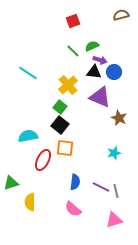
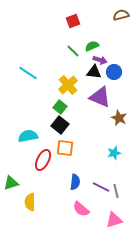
pink semicircle: moved 8 px right
